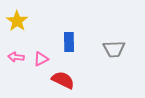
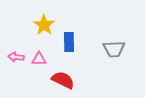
yellow star: moved 27 px right, 4 px down
pink triangle: moved 2 px left; rotated 28 degrees clockwise
